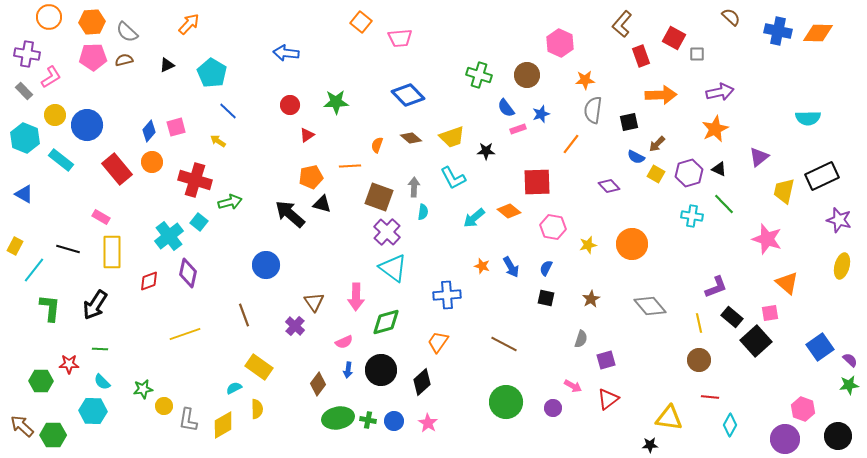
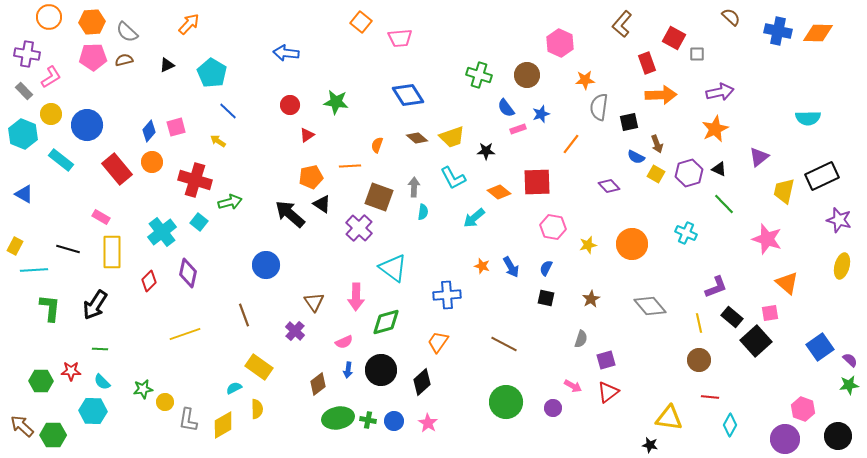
red rectangle at (641, 56): moved 6 px right, 7 px down
blue diamond at (408, 95): rotated 12 degrees clockwise
green star at (336, 102): rotated 10 degrees clockwise
gray semicircle at (593, 110): moved 6 px right, 3 px up
yellow circle at (55, 115): moved 4 px left, 1 px up
cyan hexagon at (25, 138): moved 2 px left, 4 px up
brown diamond at (411, 138): moved 6 px right
brown arrow at (657, 144): rotated 66 degrees counterclockwise
black triangle at (322, 204): rotated 18 degrees clockwise
orange diamond at (509, 211): moved 10 px left, 19 px up
cyan cross at (692, 216): moved 6 px left, 17 px down; rotated 15 degrees clockwise
purple cross at (387, 232): moved 28 px left, 4 px up
cyan cross at (169, 236): moved 7 px left, 4 px up
cyan line at (34, 270): rotated 48 degrees clockwise
red diamond at (149, 281): rotated 25 degrees counterclockwise
purple cross at (295, 326): moved 5 px down
red star at (69, 364): moved 2 px right, 7 px down
brown diamond at (318, 384): rotated 15 degrees clockwise
red triangle at (608, 399): moved 7 px up
yellow circle at (164, 406): moved 1 px right, 4 px up
black star at (650, 445): rotated 14 degrees clockwise
